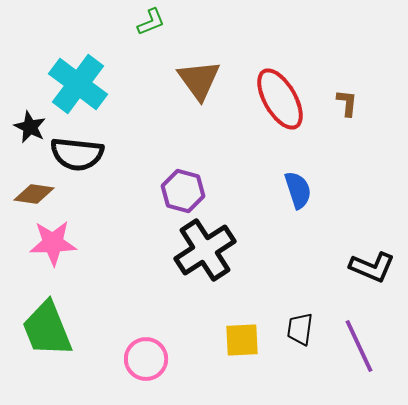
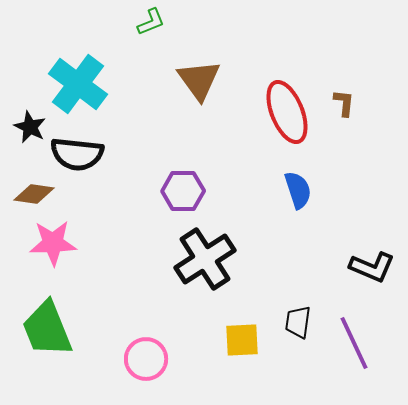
red ellipse: moved 7 px right, 13 px down; rotated 8 degrees clockwise
brown L-shape: moved 3 px left
purple hexagon: rotated 15 degrees counterclockwise
black cross: moved 9 px down
black trapezoid: moved 2 px left, 7 px up
purple line: moved 5 px left, 3 px up
